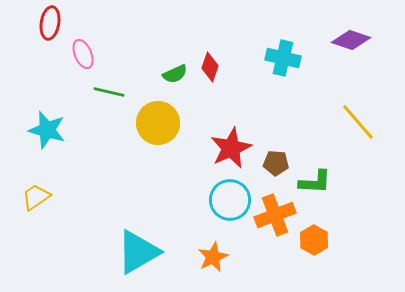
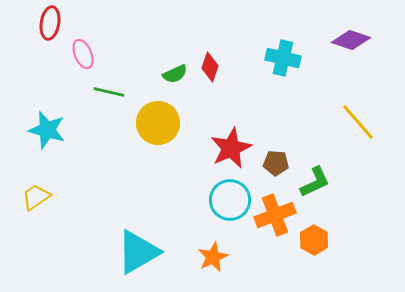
green L-shape: rotated 28 degrees counterclockwise
